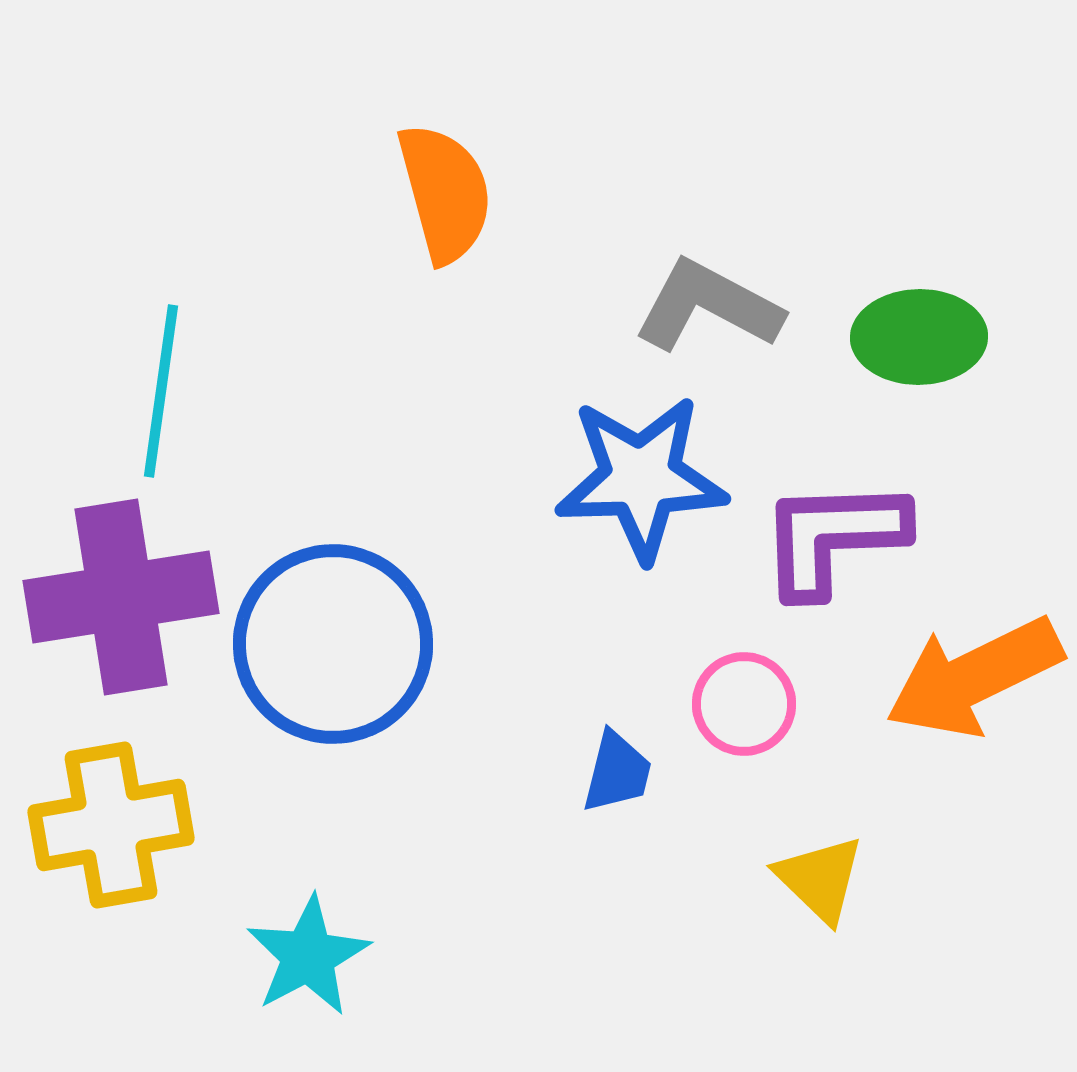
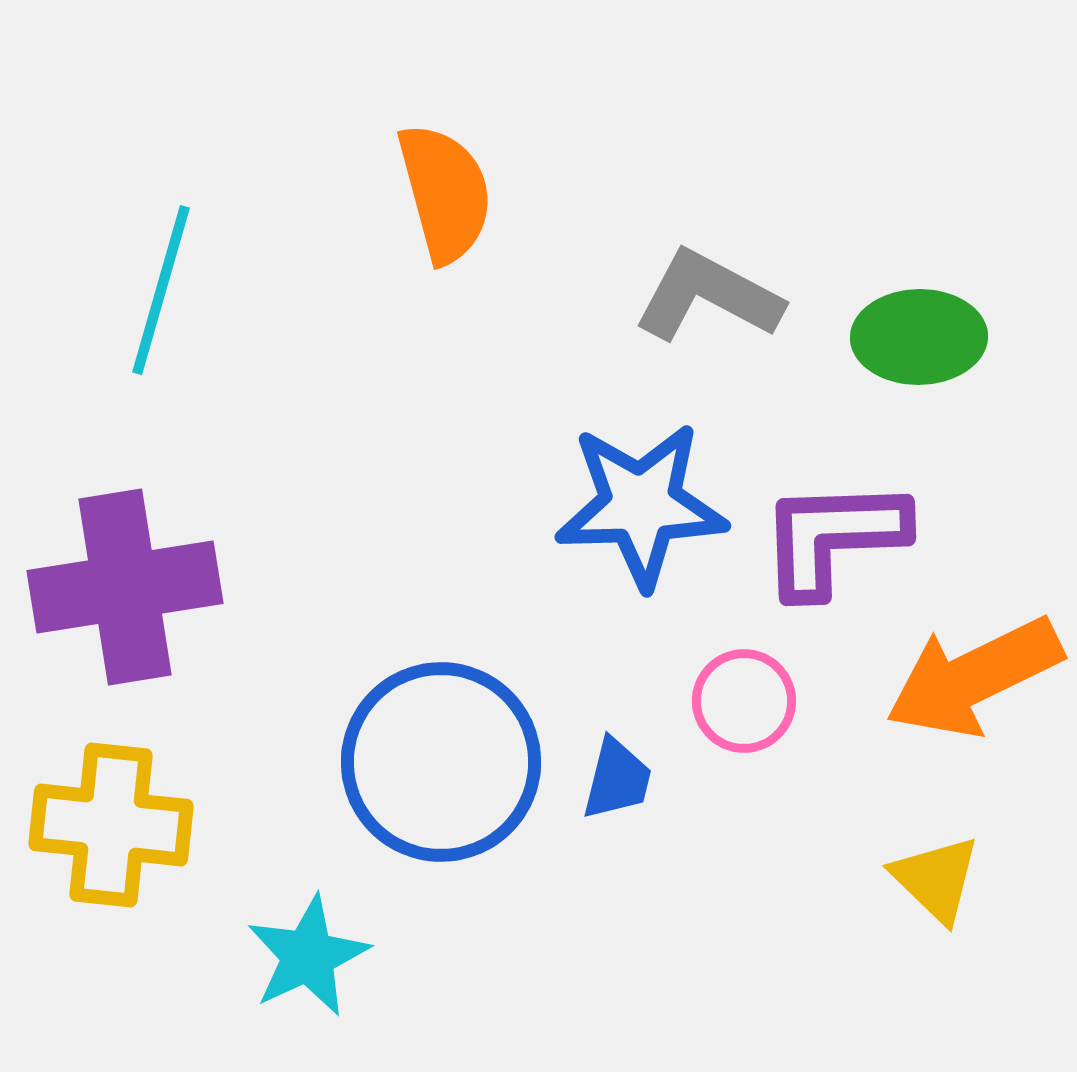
gray L-shape: moved 10 px up
cyan line: moved 101 px up; rotated 8 degrees clockwise
blue star: moved 27 px down
purple cross: moved 4 px right, 10 px up
blue circle: moved 108 px right, 118 px down
pink circle: moved 3 px up
blue trapezoid: moved 7 px down
yellow cross: rotated 16 degrees clockwise
yellow triangle: moved 116 px right
cyan star: rotated 3 degrees clockwise
